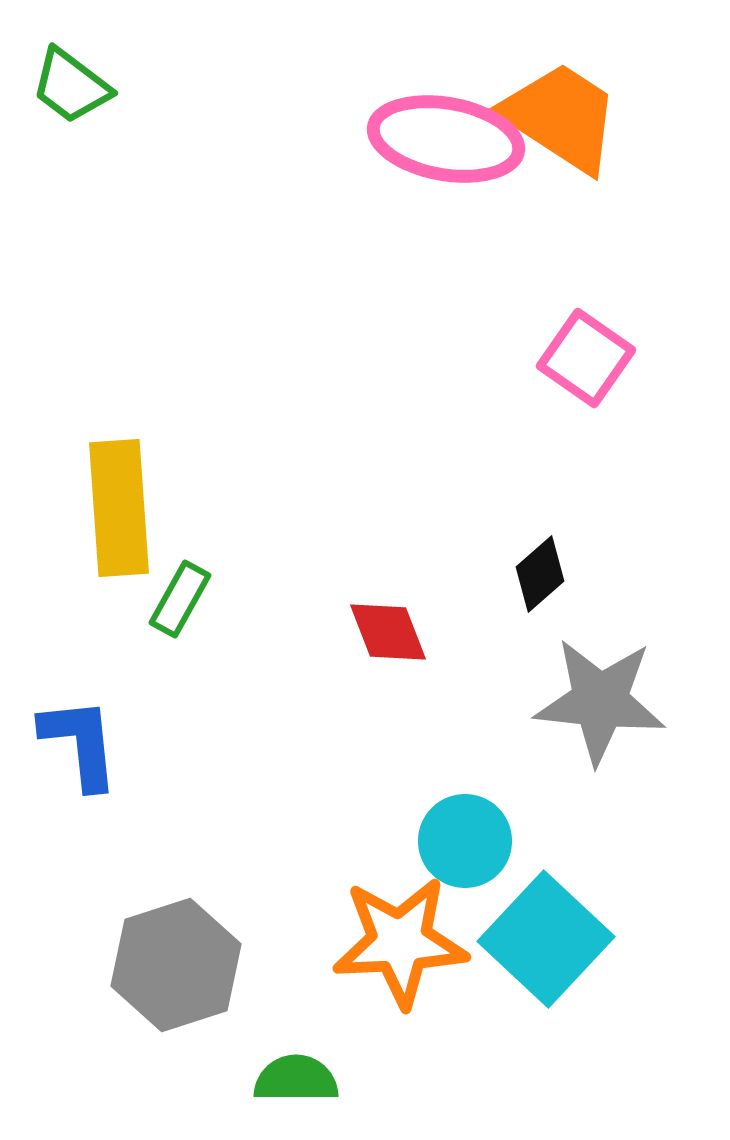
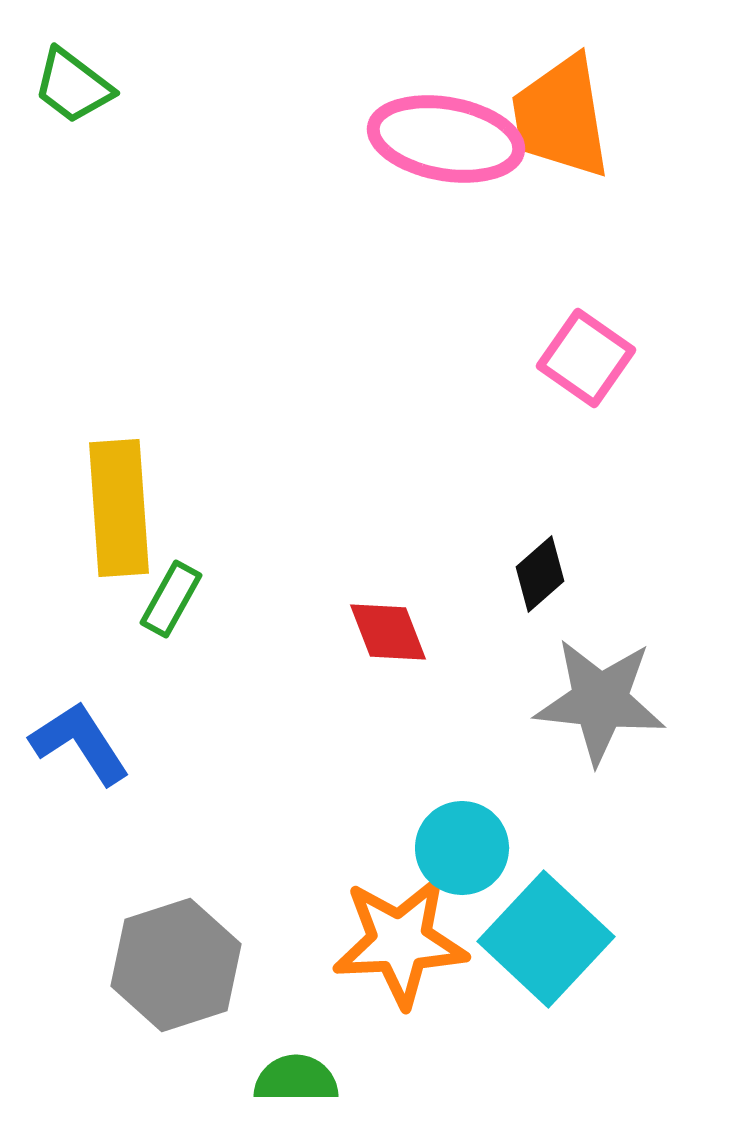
green trapezoid: moved 2 px right
orange trapezoid: rotated 132 degrees counterclockwise
green rectangle: moved 9 px left
blue L-shape: rotated 27 degrees counterclockwise
cyan circle: moved 3 px left, 7 px down
